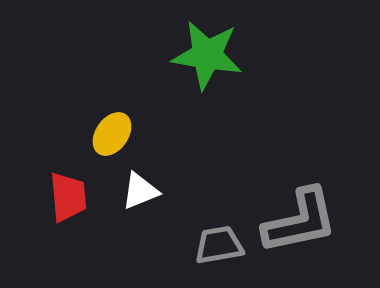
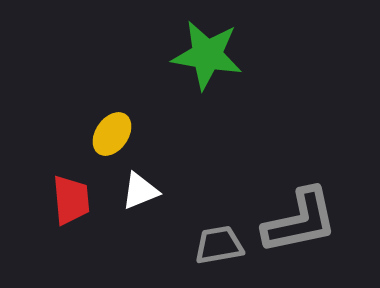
red trapezoid: moved 3 px right, 3 px down
